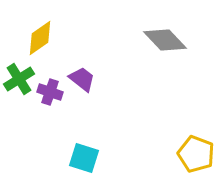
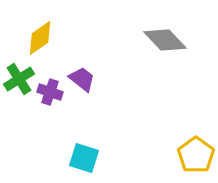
yellow pentagon: moved 1 px down; rotated 15 degrees clockwise
